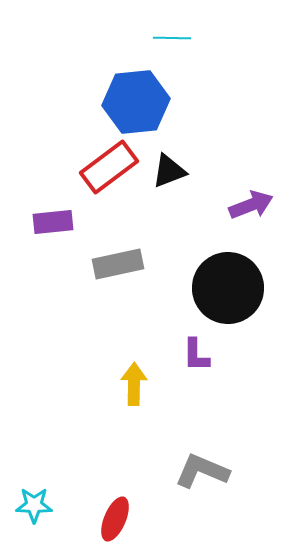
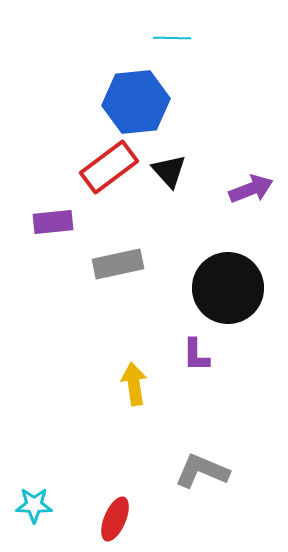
black triangle: rotated 51 degrees counterclockwise
purple arrow: moved 16 px up
yellow arrow: rotated 9 degrees counterclockwise
